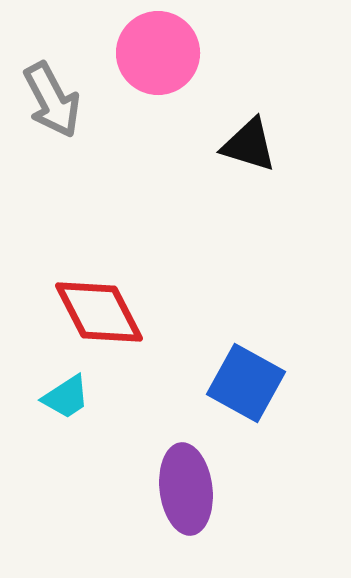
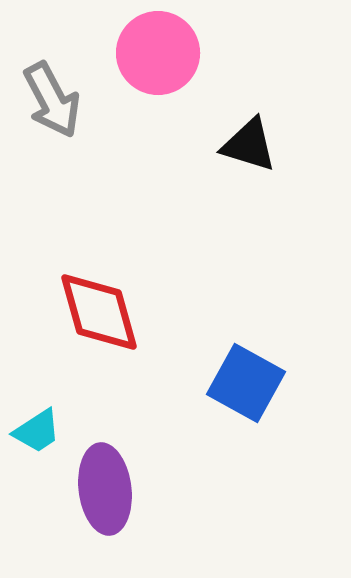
red diamond: rotated 12 degrees clockwise
cyan trapezoid: moved 29 px left, 34 px down
purple ellipse: moved 81 px left
